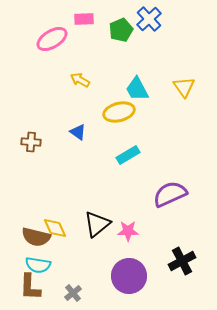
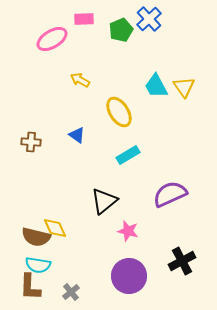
cyan trapezoid: moved 19 px right, 3 px up
yellow ellipse: rotated 72 degrees clockwise
blue triangle: moved 1 px left, 3 px down
black triangle: moved 7 px right, 23 px up
pink star: rotated 15 degrees clockwise
gray cross: moved 2 px left, 1 px up
